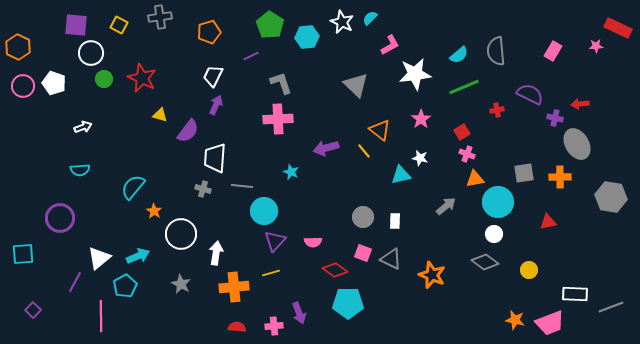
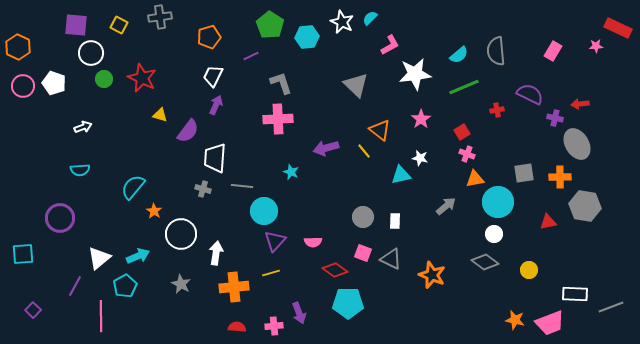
orange pentagon at (209, 32): moved 5 px down
gray hexagon at (611, 197): moved 26 px left, 9 px down
purple line at (75, 282): moved 4 px down
